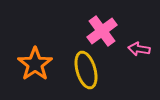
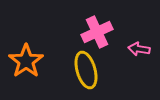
pink cross: moved 5 px left, 1 px down; rotated 12 degrees clockwise
orange star: moved 9 px left, 3 px up
